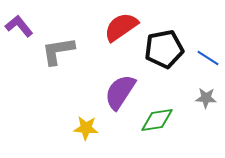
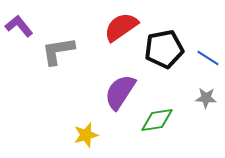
yellow star: moved 7 px down; rotated 20 degrees counterclockwise
